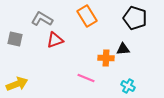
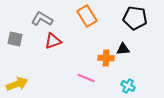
black pentagon: rotated 10 degrees counterclockwise
red triangle: moved 2 px left, 1 px down
